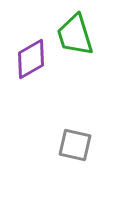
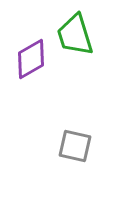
gray square: moved 1 px down
